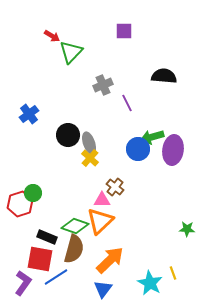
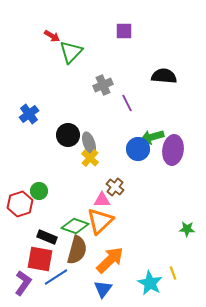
green circle: moved 6 px right, 2 px up
brown semicircle: moved 3 px right, 1 px down
